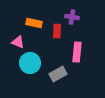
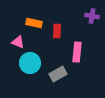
purple cross: moved 20 px right, 1 px up
